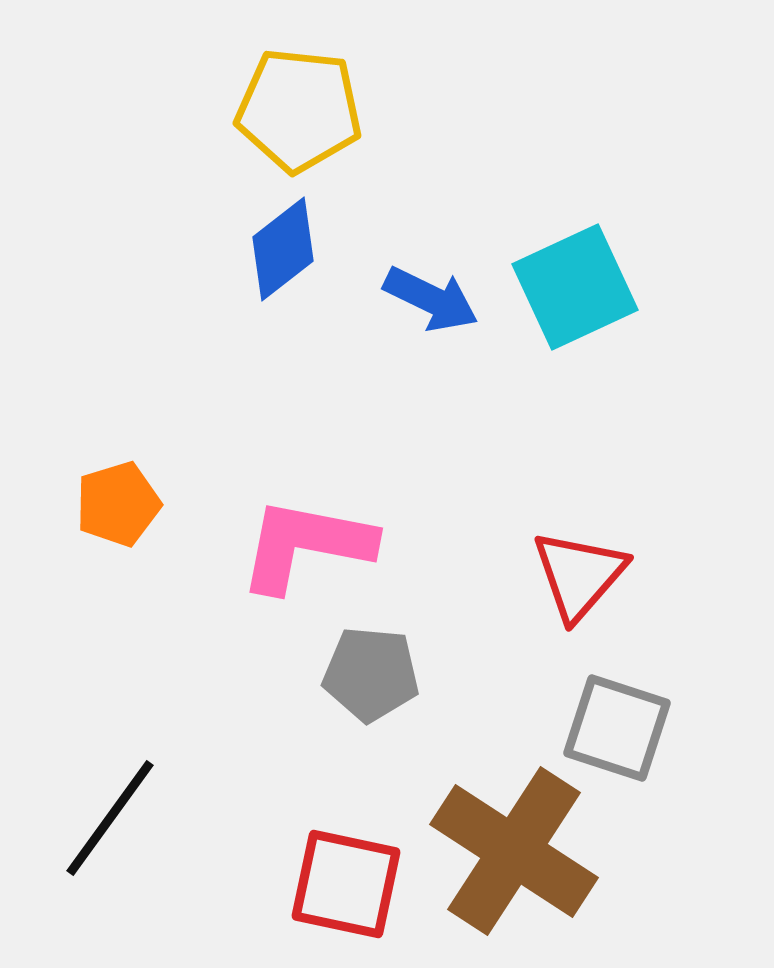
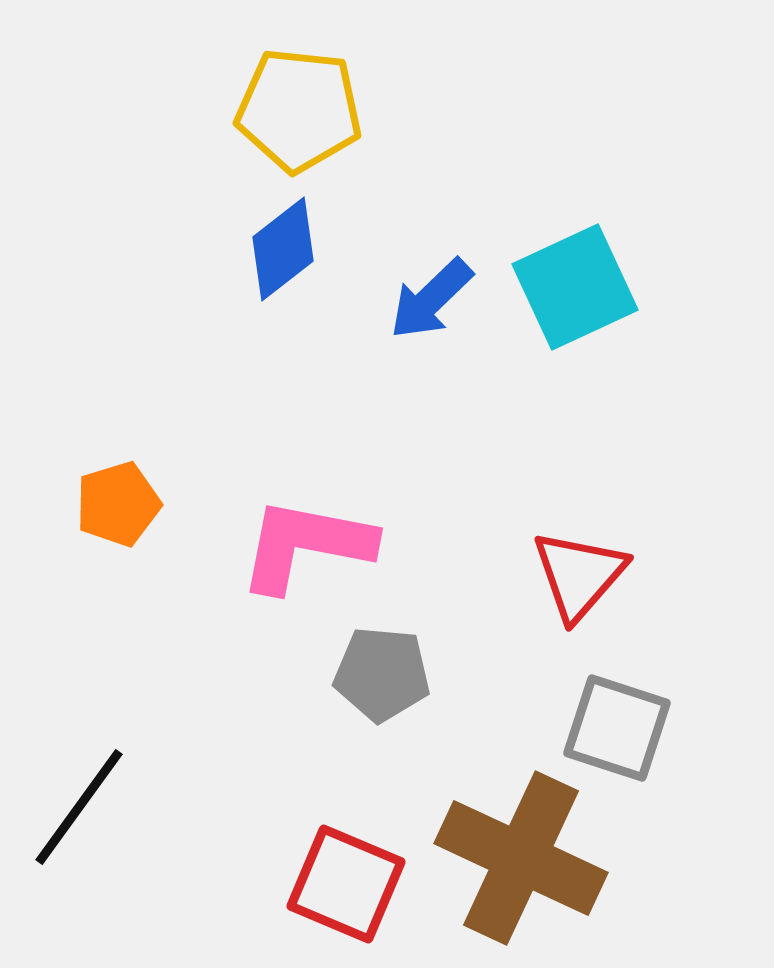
blue arrow: rotated 110 degrees clockwise
gray pentagon: moved 11 px right
black line: moved 31 px left, 11 px up
brown cross: moved 7 px right, 7 px down; rotated 8 degrees counterclockwise
red square: rotated 11 degrees clockwise
